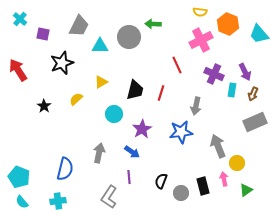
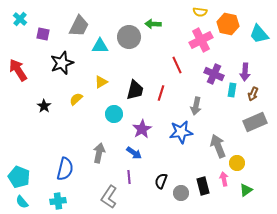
orange hexagon at (228, 24): rotated 10 degrees counterclockwise
purple arrow at (245, 72): rotated 30 degrees clockwise
blue arrow at (132, 152): moved 2 px right, 1 px down
